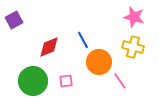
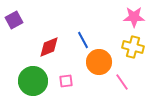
pink star: rotated 15 degrees counterclockwise
pink line: moved 2 px right, 1 px down
